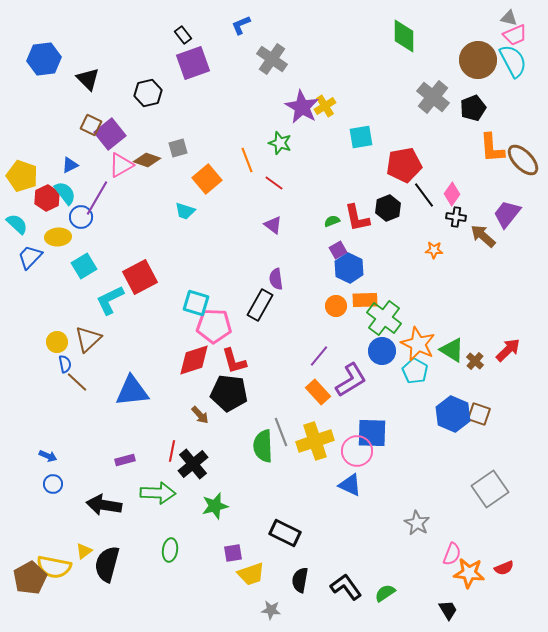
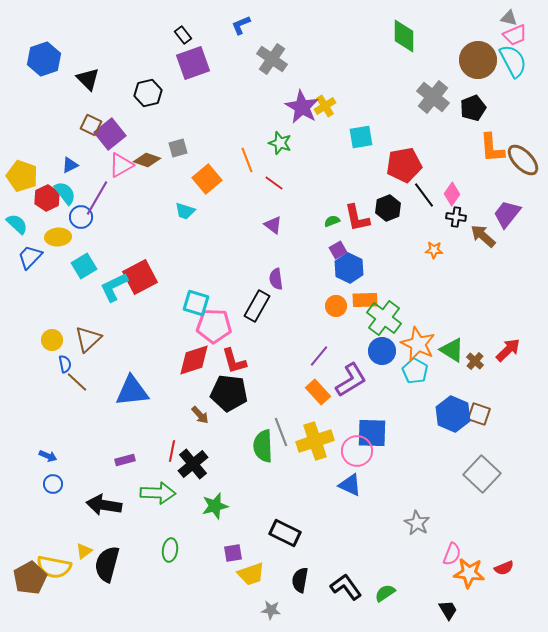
blue hexagon at (44, 59): rotated 12 degrees counterclockwise
cyan L-shape at (110, 300): moved 4 px right, 13 px up
black rectangle at (260, 305): moved 3 px left, 1 px down
yellow circle at (57, 342): moved 5 px left, 2 px up
gray square at (490, 489): moved 8 px left, 15 px up; rotated 12 degrees counterclockwise
